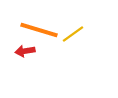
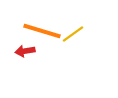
orange line: moved 3 px right, 1 px down
